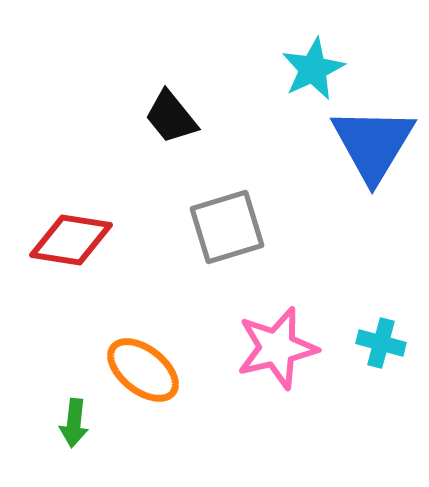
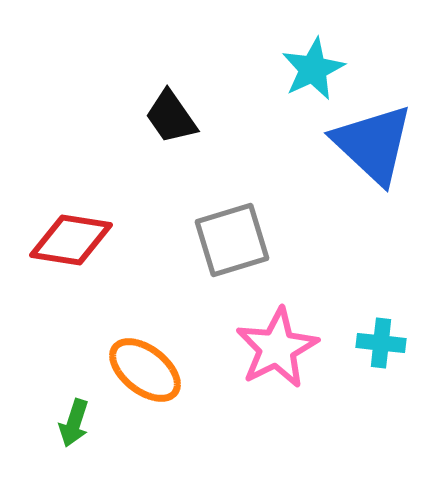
black trapezoid: rotated 4 degrees clockwise
blue triangle: rotated 18 degrees counterclockwise
gray square: moved 5 px right, 13 px down
cyan cross: rotated 9 degrees counterclockwise
pink star: rotated 14 degrees counterclockwise
orange ellipse: moved 2 px right
green arrow: rotated 12 degrees clockwise
